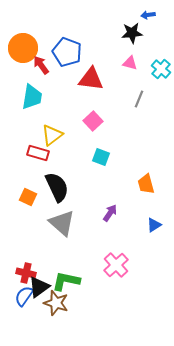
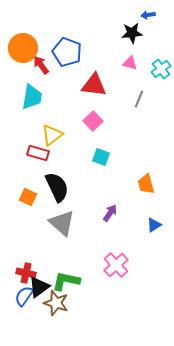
cyan cross: rotated 12 degrees clockwise
red triangle: moved 3 px right, 6 px down
